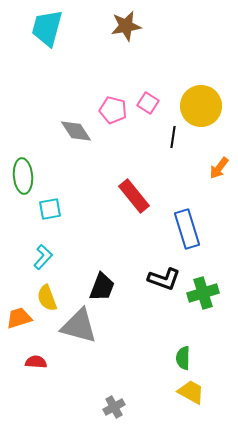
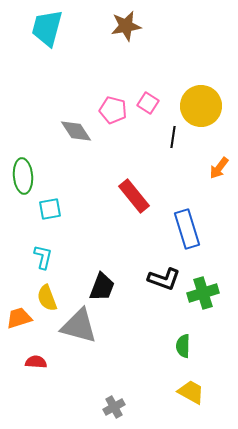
cyan L-shape: rotated 30 degrees counterclockwise
green semicircle: moved 12 px up
